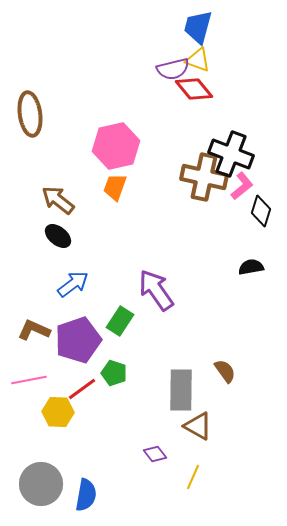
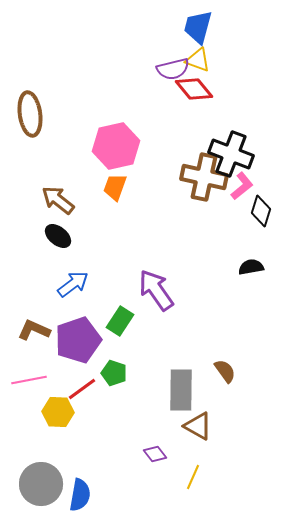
blue semicircle: moved 6 px left
